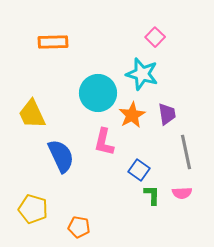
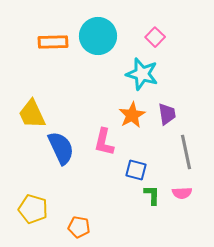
cyan circle: moved 57 px up
blue semicircle: moved 8 px up
blue square: moved 3 px left; rotated 20 degrees counterclockwise
